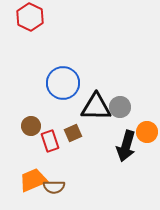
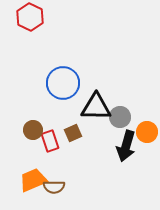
gray circle: moved 10 px down
brown circle: moved 2 px right, 4 px down
